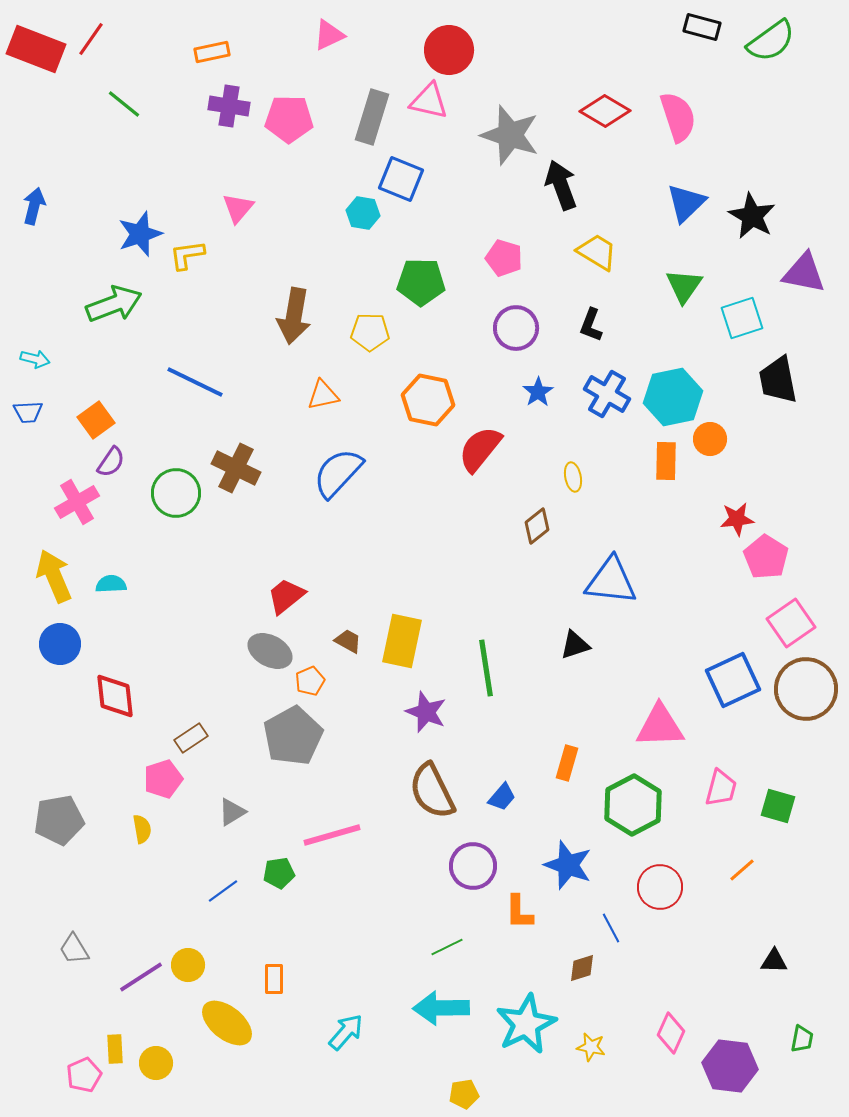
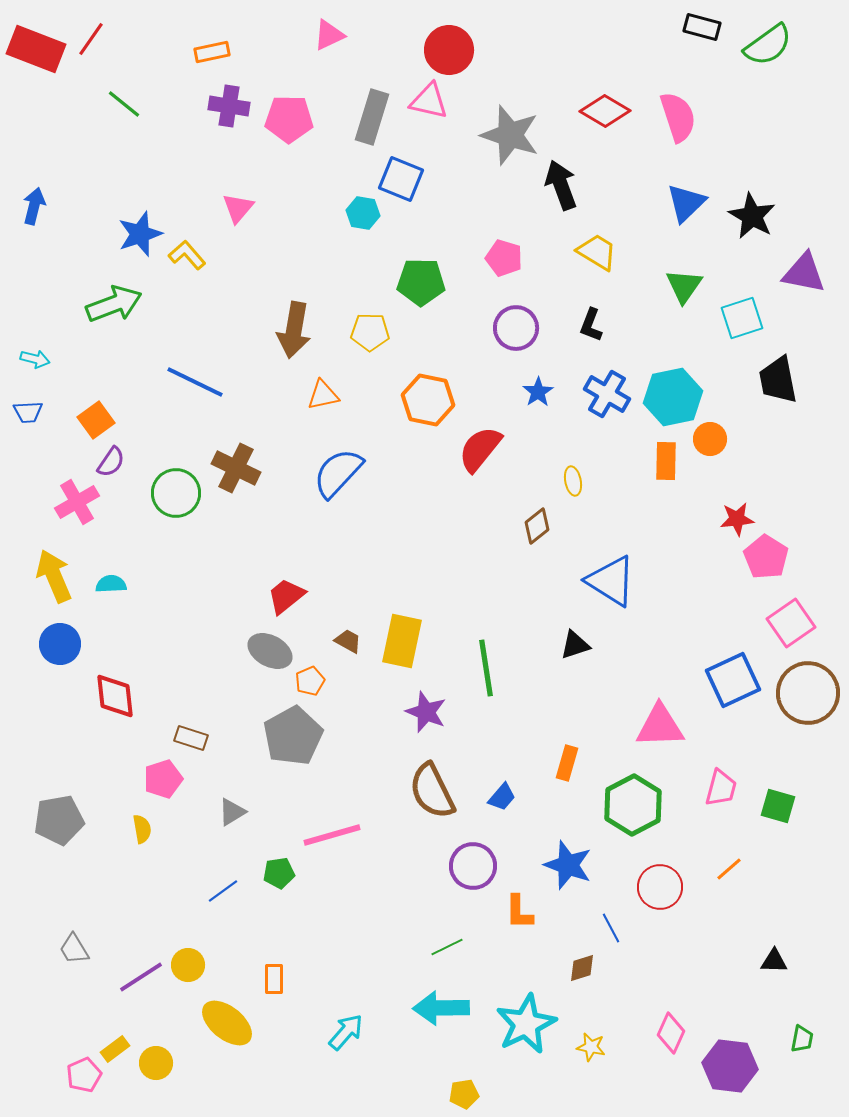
green semicircle at (771, 41): moved 3 px left, 4 px down
yellow L-shape at (187, 255): rotated 57 degrees clockwise
brown arrow at (294, 316): moved 14 px down
yellow ellipse at (573, 477): moved 4 px down
blue triangle at (611, 581): rotated 26 degrees clockwise
brown circle at (806, 689): moved 2 px right, 4 px down
brown rectangle at (191, 738): rotated 52 degrees clockwise
orange line at (742, 870): moved 13 px left, 1 px up
yellow rectangle at (115, 1049): rotated 56 degrees clockwise
